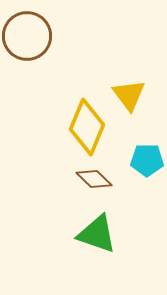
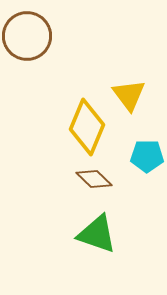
cyan pentagon: moved 4 px up
